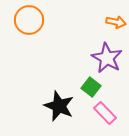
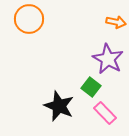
orange circle: moved 1 px up
purple star: moved 1 px right, 1 px down
